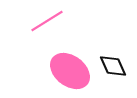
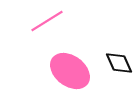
black diamond: moved 6 px right, 3 px up
